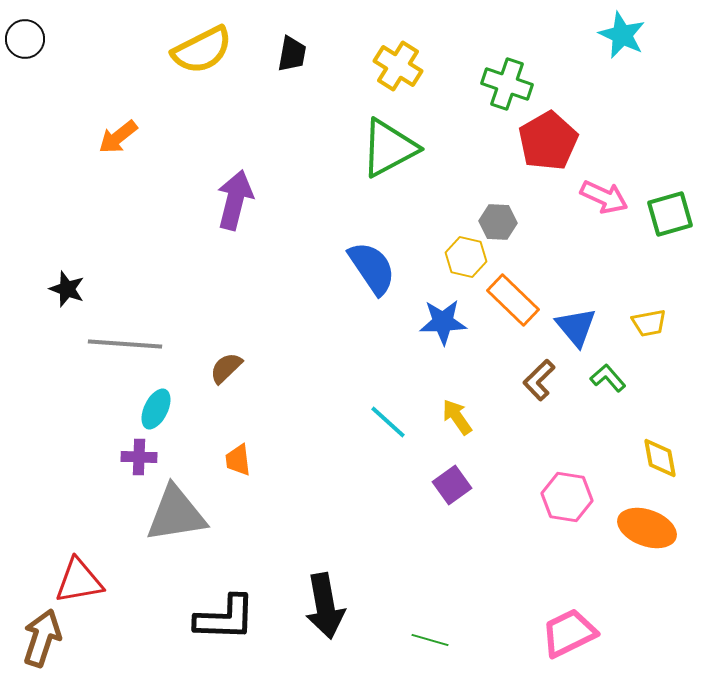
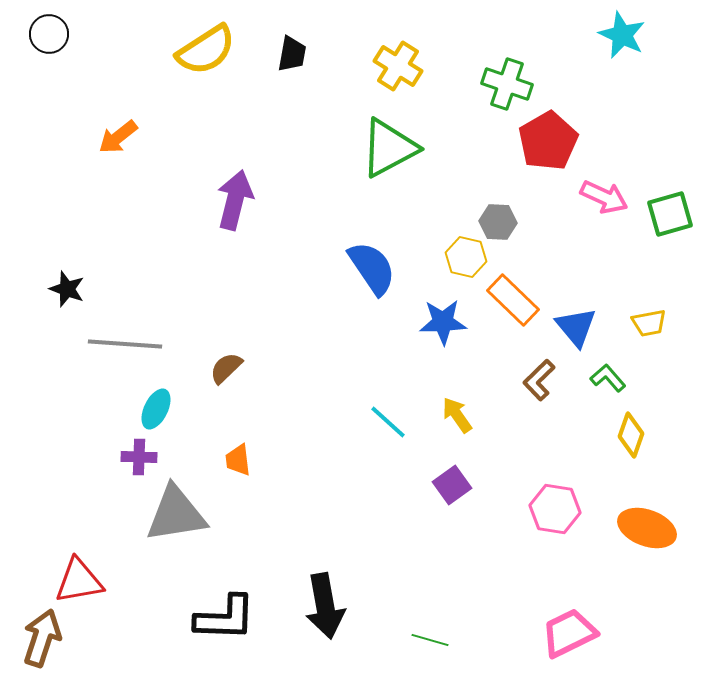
black circle: moved 24 px right, 5 px up
yellow semicircle: moved 4 px right; rotated 6 degrees counterclockwise
yellow arrow: moved 2 px up
yellow diamond: moved 29 px left, 23 px up; rotated 30 degrees clockwise
pink hexagon: moved 12 px left, 12 px down
